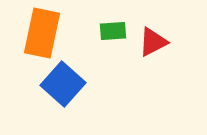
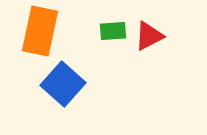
orange rectangle: moved 2 px left, 2 px up
red triangle: moved 4 px left, 6 px up
